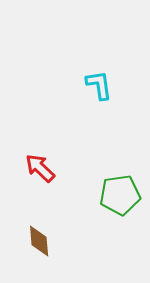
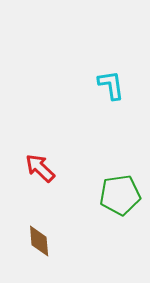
cyan L-shape: moved 12 px right
